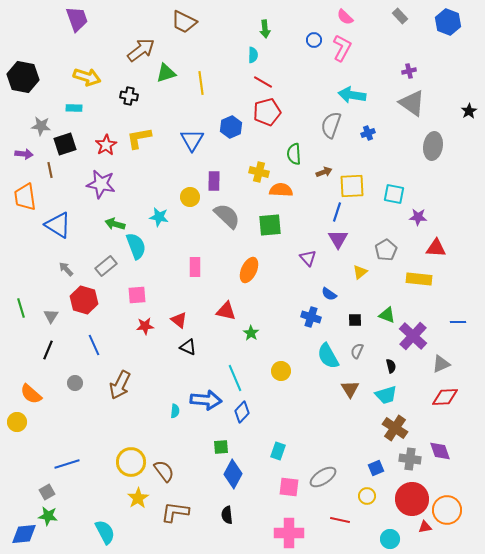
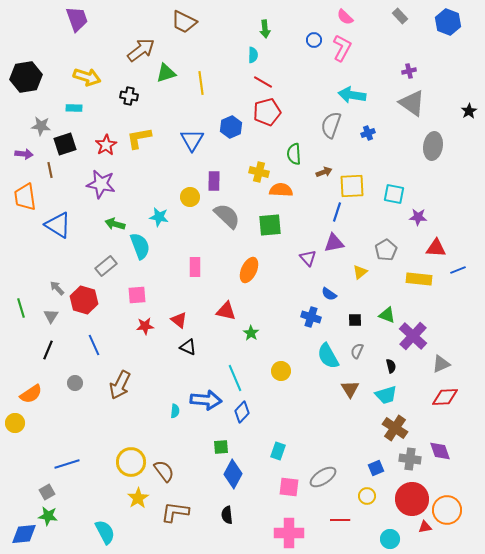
black hexagon at (23, 77): moved 3 px right; rotated 20 degrees counterclockwise
purple triangle at (338, 239): moved 4 px left, 4 px down; rotated 50 degrees clockwise
cyan semicircle at (136, 246): moved 4 px right
gray arrow at (66, 269): moved 9 px left, 19 px down
blue line at (458, 322): moved 52 px up; rotated 21 degrees counterclockwise
orange semicircle at (31, 394): rotated 75 degrees counterclockwise
yellow circle at (17, 422): moved 2 px left, 1 px down
red line at (340, 520): rotated 12 degrees counterclockwise
